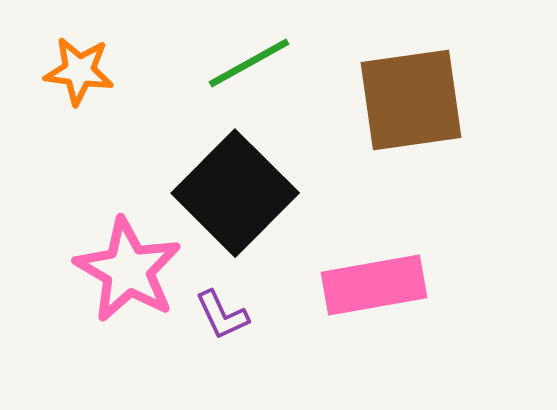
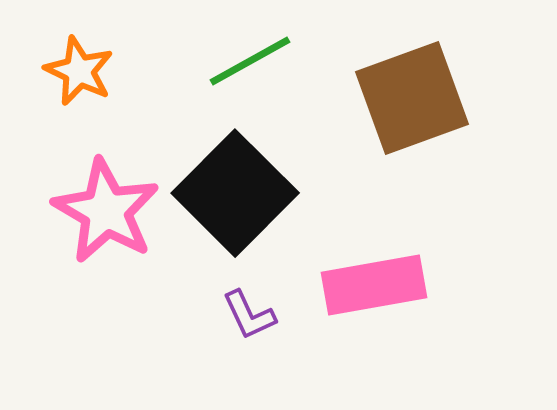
green line: moved 1 px right, 2 px up
orange star: rotated 18 degrees clockwise
brown square: moved 1 px right, 2 px up; rotated 12 degrees counterclockwise
pink star: moved 22 px left, 59 px up
purple L-shape: moved 27 px right
